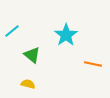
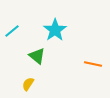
cyan star: moved 11 px left, 5 px up
green triangle: moved 5 px right, 1 px down
yellow semicircle: rotated 72 degrees counterclockwise
